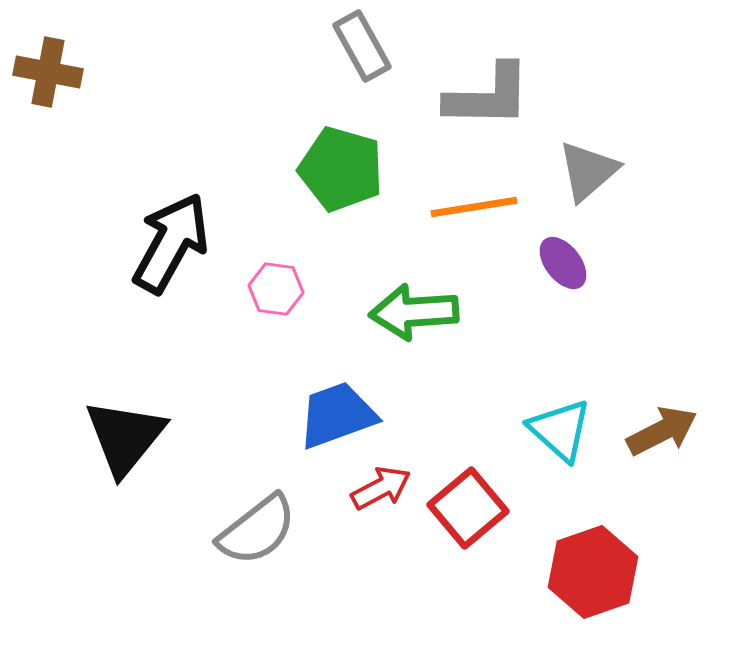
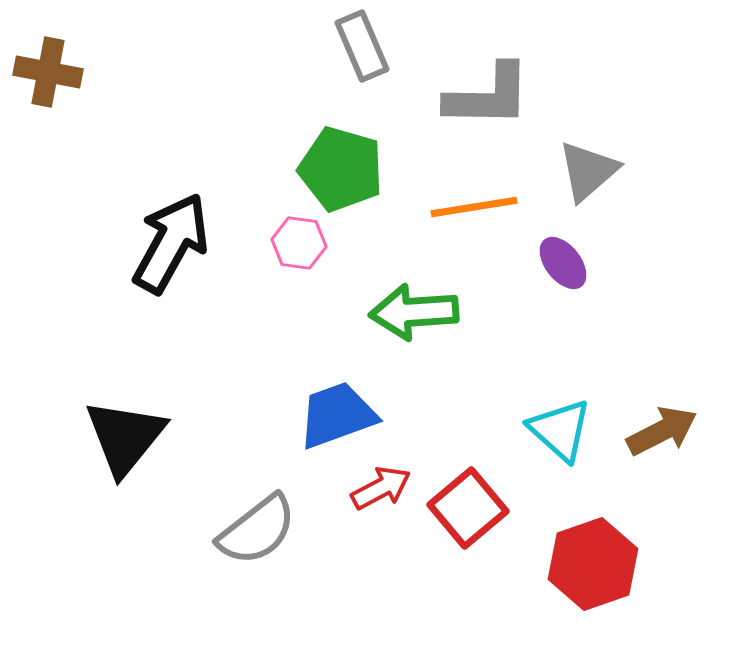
gray rectangle: rotated 6 degrees clockwise
pink hexagon: moved 23 px right, 46 px up
red hexagon: moved 8 px up
